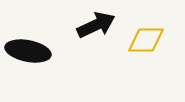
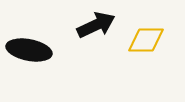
black ellipse: moved 1 px right, 1 px up
